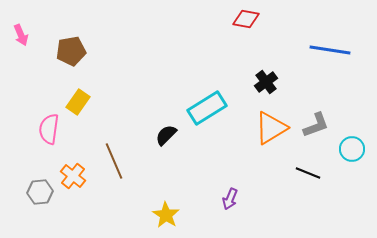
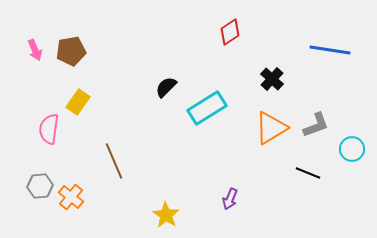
red diamond: moved 16 px left, 13 px down; rotated 44 degrees counterclockwise
pink arrow: moved 14 px right, 15 px down
black cross: moved 6 px right, 3 px up; rotated 10 degrees counterclockwise
black semicircle: moved 48 px up
orange cross: moved 2 px left, 21 px down
gray hexagon: moved 6 px up
